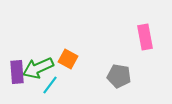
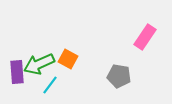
pink rectangle: rotated 45 degrees clockwise
green arrow: moved 1 px right, 4 px up
